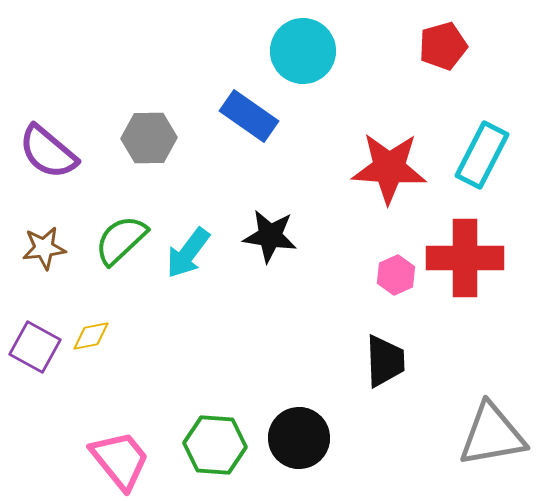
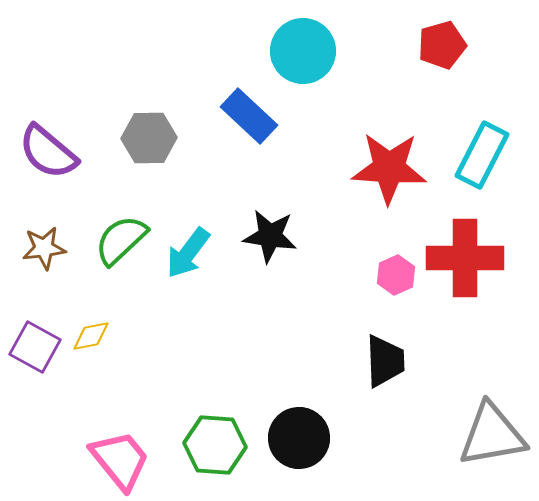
red pentagon: moved 1 px left, 1 px up
blue rectangle: rotated 8 degrees clockwise
